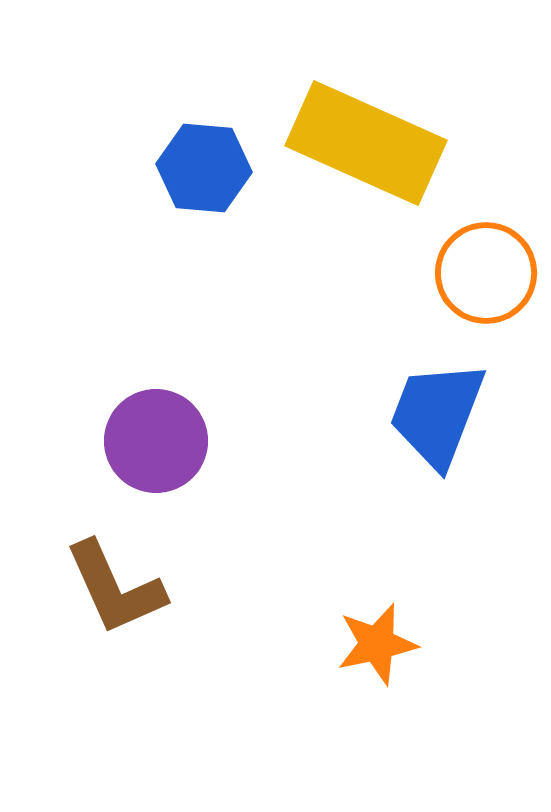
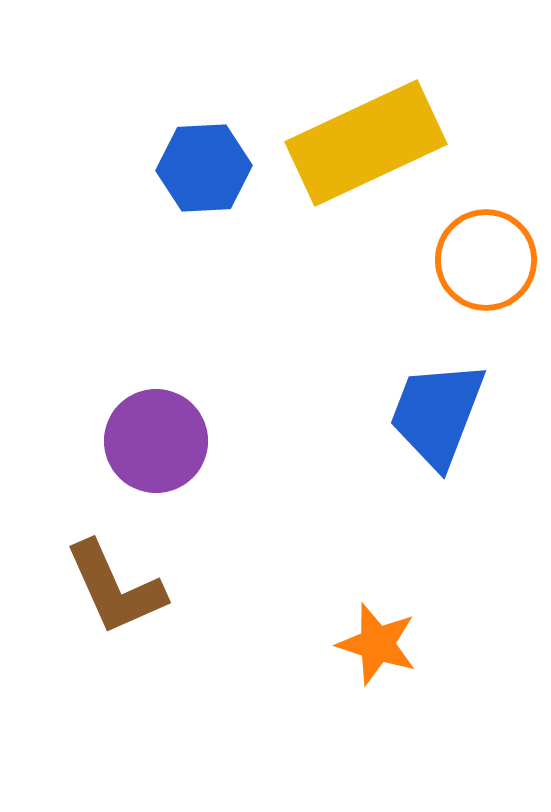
yellow rectangle: rotated 49 degrees counterclockwise
blue hexagon: rotated 8 degrees counterclockwise
orange circle: moved 13 px up
orange star: rotated 30 degrees clockwise
